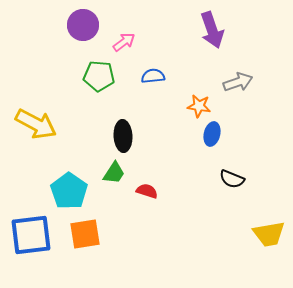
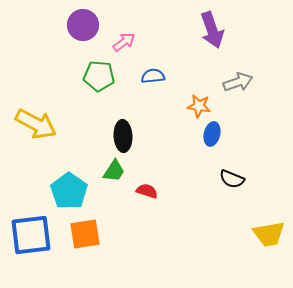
green trapezoid: moved 2 px up
